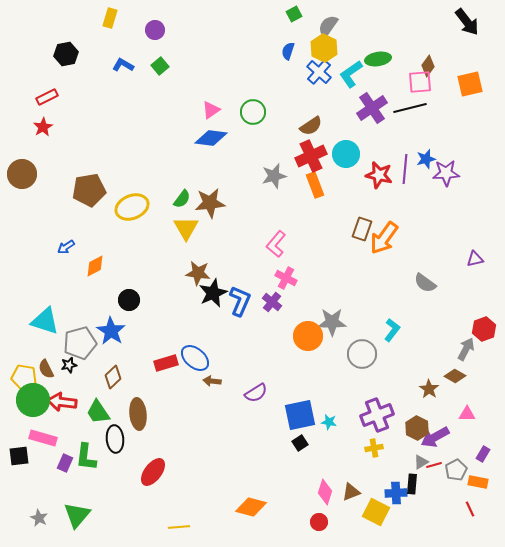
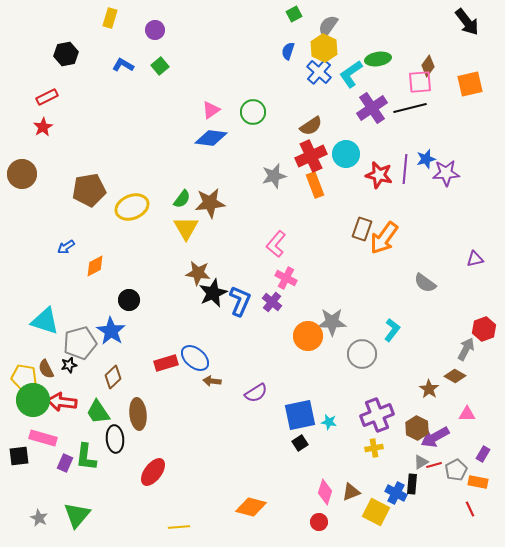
blue cross at (396, 493): rotated 30 degrees clockwise
